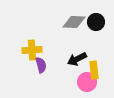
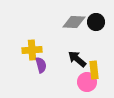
black arrow: rotated 66 degrees clockwise
